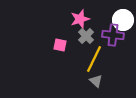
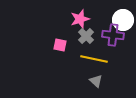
yellow line: rotated 76 degrees clockwise
